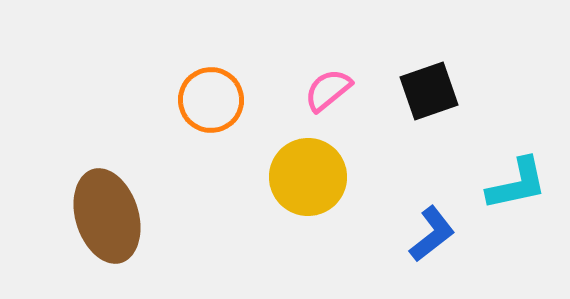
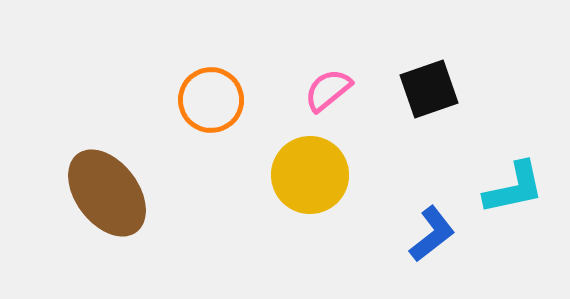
black square: moved 2 px up
yellow circle: moved 2 px right, 2 px up
cyan L-shape: moved 3 px left, 4 px down
brown ellipse: moved 23 px up; rotated 20 degrees counterclockwise
